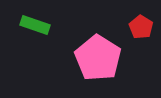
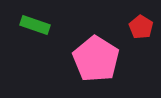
pink pentagon: moved 2 px left, 1 px down
